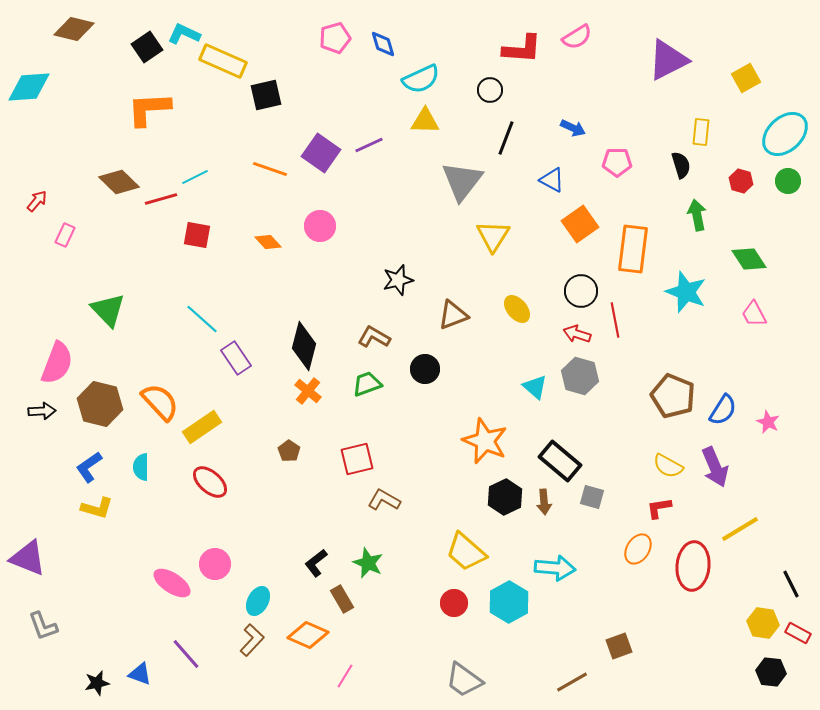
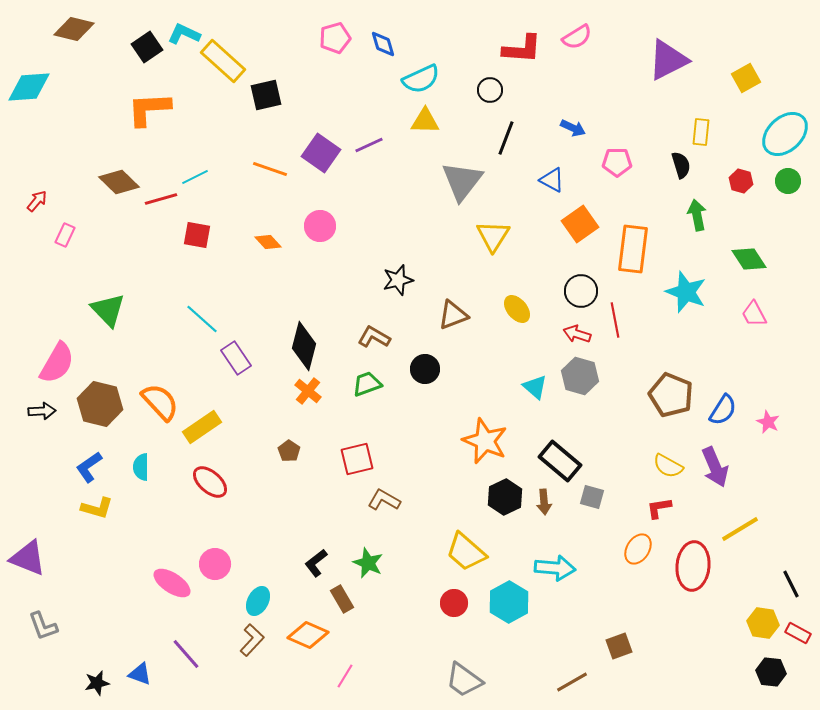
yellow rectangle at (223, 61): rotated 18 degrees clockwise
pink semicircle at (57, 363): rotated 9 degrees clockwise
brown pentagon at (673, 396): moved 2 px left, 1 px up
